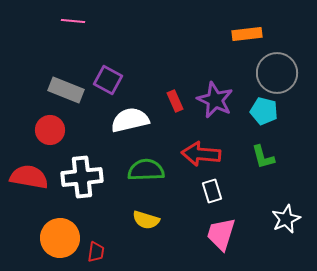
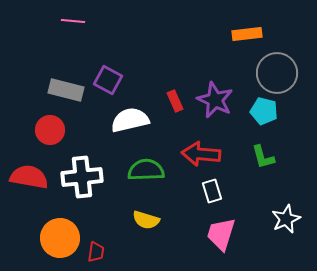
gray rectangle: rotated 8 degrees counterclockwise
